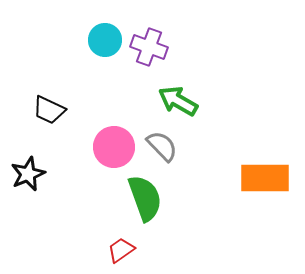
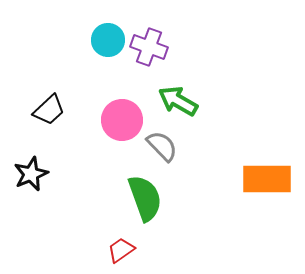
cyan circle: moved 3 px right
black trapezoid: rotated 68 degrees counterclockwise
pink circle: moved 8 px right, 27 px up
black star: moved 3 px right
orange rectangle: moved 2 px right, 1 px down
